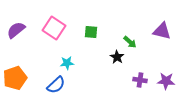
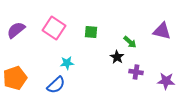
purple cross: moved 4 px left, 8 px up
